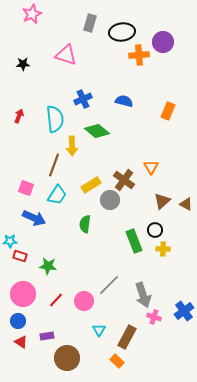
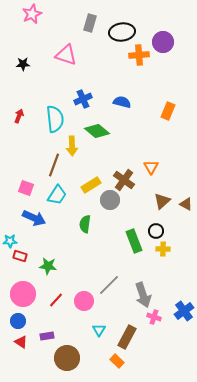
blue semicircle at (124, 101): moved 2 px left, 1 px down
black circle at (155, 230): moved 1 px right, 1 px down
